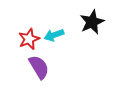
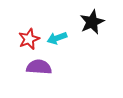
cyan arrow: moved 3 px right, 3 px down
purple semicircle: rotated 55 degrees counterclockwise
